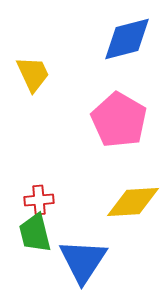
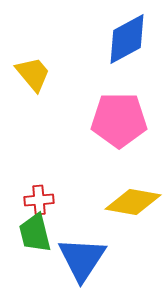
blue diamond: rotated 14 degrees counterclockwise
yellow trapezoid: rotated 15 degrees counterclockwise
pink pentagon: rotated 30 degrees counterclockwise
yellow diamond: rotated 14 degrees clockwise
blue triangle: moved 1 px left, 2 px up
